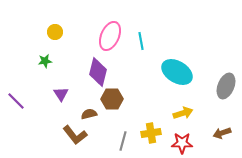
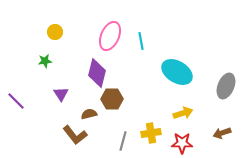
purple diamond: moved 1 px left, 1 px down
